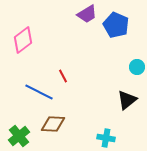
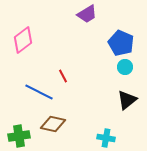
blue pentagon: moved 5 px right, 18 px down
cyan circle: moved 12 px left
brown diamond: rotated 10 degrees clockwise
green cross: rotated 30 degrees clockwise
